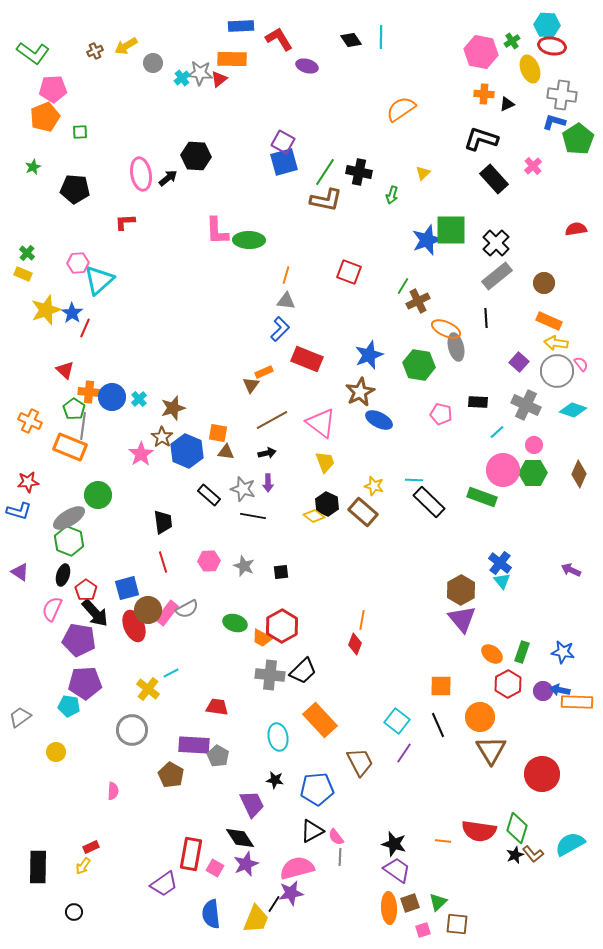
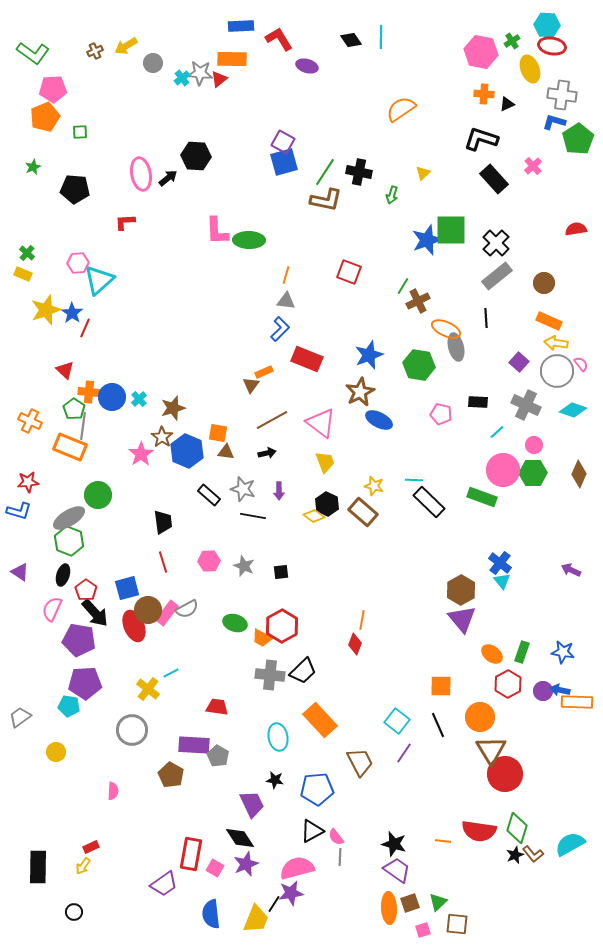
purple arrow at (268, 483): moved 11 px right, 8 px down
red circle at (542, 774): moved 37 px left
